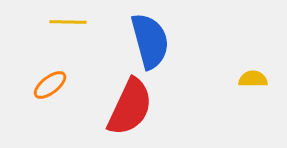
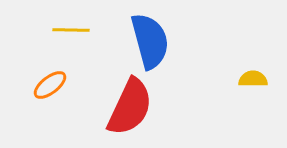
yellow line: moved 3 px right, 8 px down
